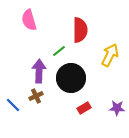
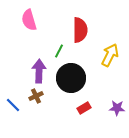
green line: rotated 24 degrees counterclockwise
